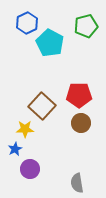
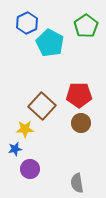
green pentagon: rotated 20 degrees counterclockwise
blue star: rotated 16 degrees clockwise
